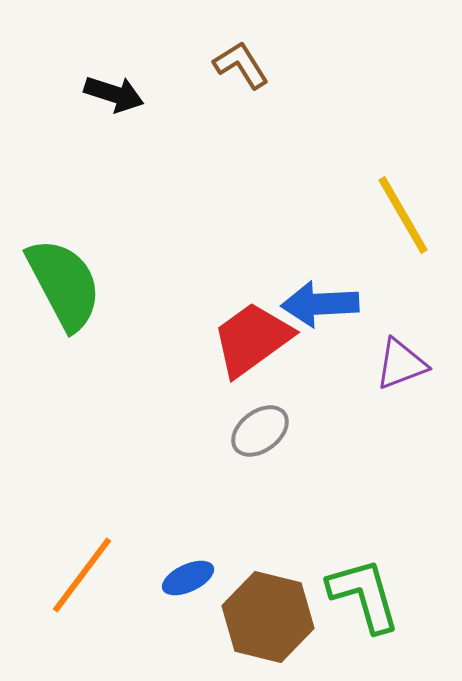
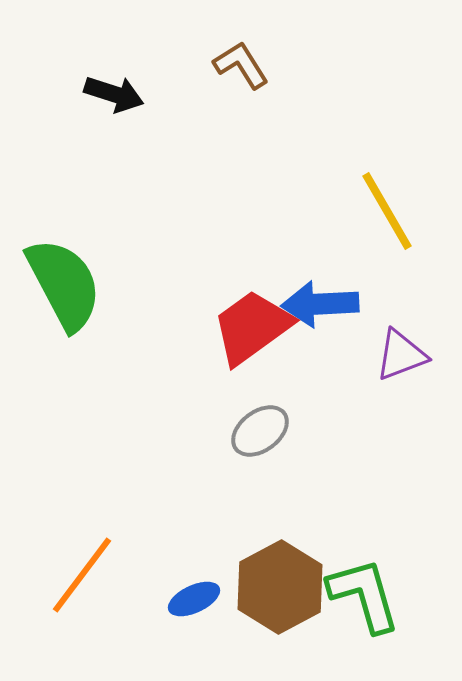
yellow line: moved 16 px left, 4 px up
red trapezoid: moved 12 px up
purple triangle: moved 9 px up
blue ellipse: moved 6 px right, 21 px down
brown hexagon: moved 12 px right, 30 px up; rotated 18 degrees clockwise
